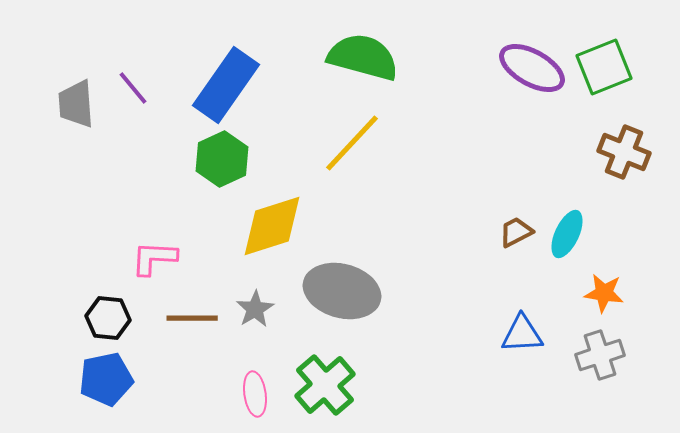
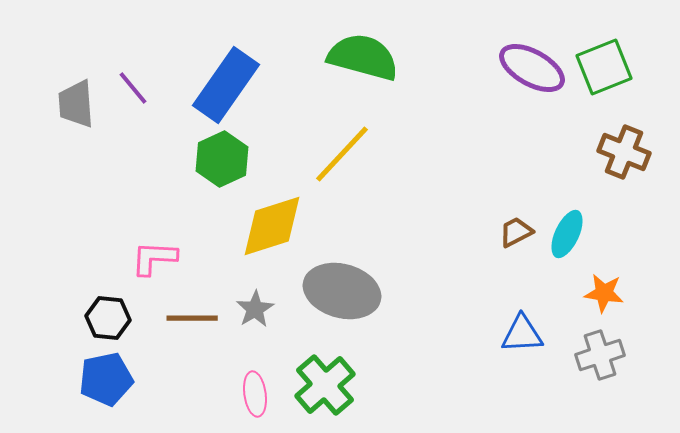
yellow line: moved 10 px left, 11 px down
